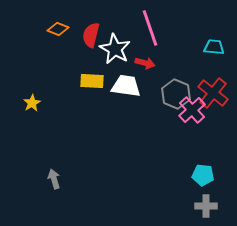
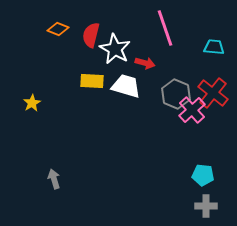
pink line: moved 15 px right
white trapezoid: rotated 8 degrees clockwise
